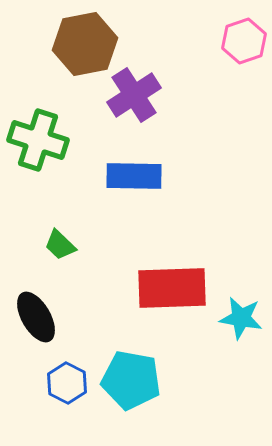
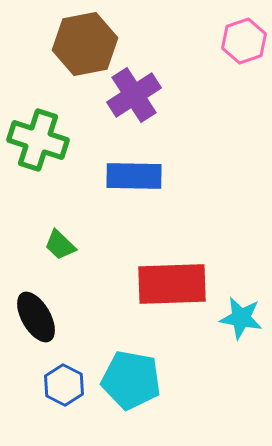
red rectangle: moved 4 px up
blue hexagon: moved 3 px left, 2 px down
